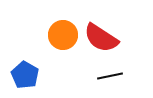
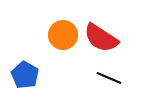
black line: moved 1 px left, 2 px down; rotated 35 degrees clockwise
